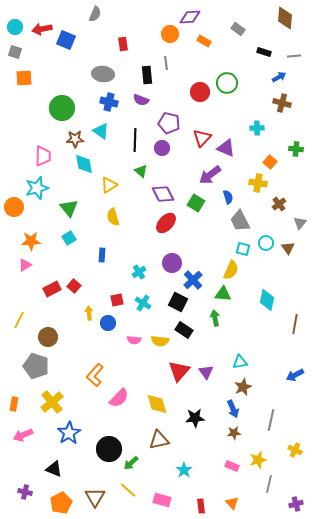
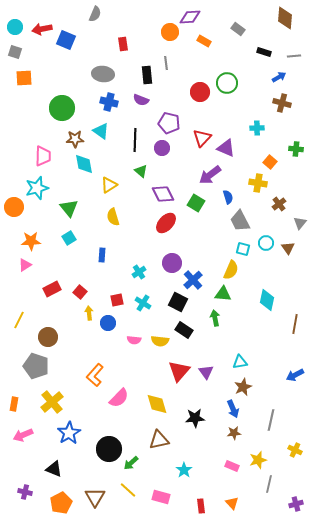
orange circle at (170, 34): moved 2 px up
red square at (74, 286): moved 6 px right, 6 px down
pink rectangle at (162, 500): moved 1 px left, 3 px up
